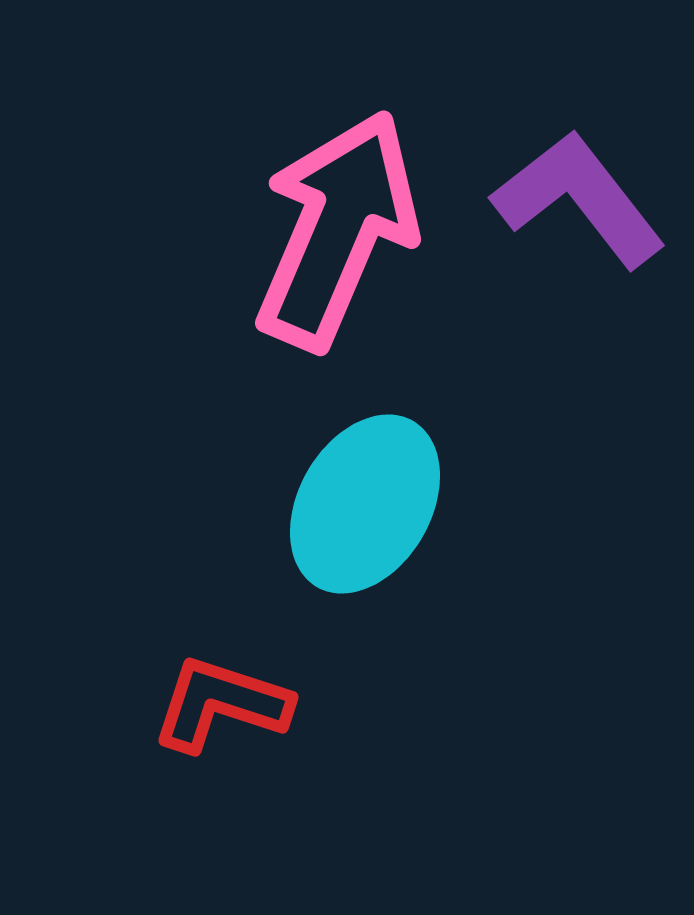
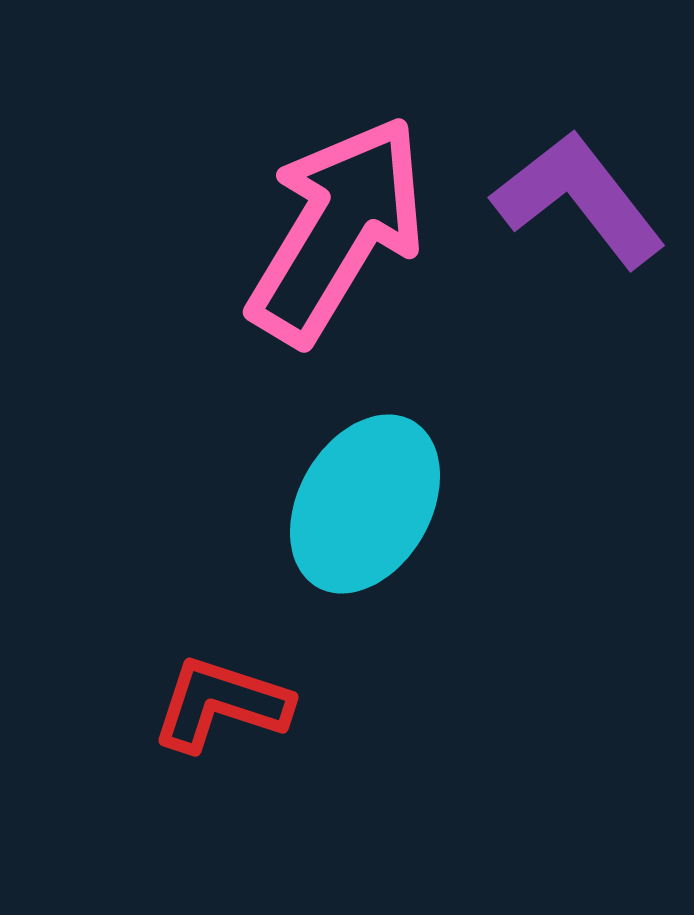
pink arrow: rotated 8 degrees clockwise
